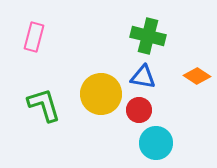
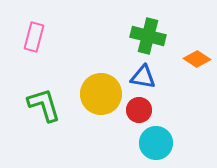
orange diamond: moved 17 px up
